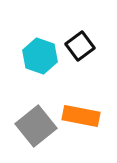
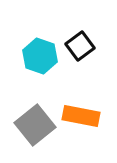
gray square: moved 1 px left, 1 px up
